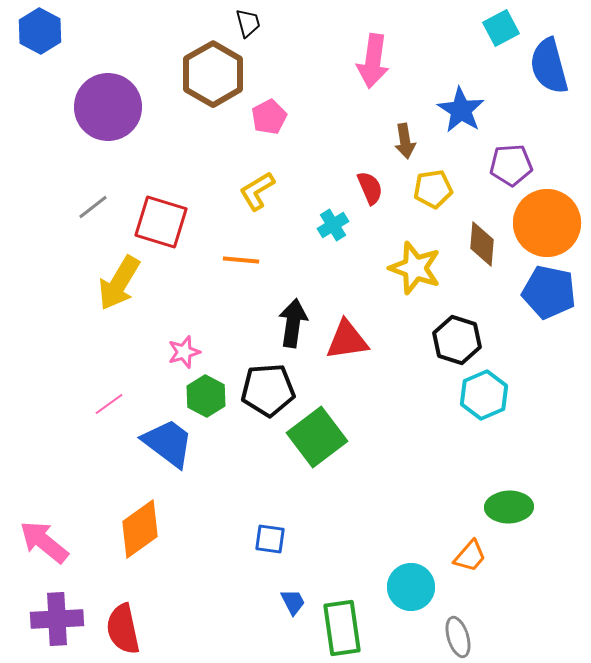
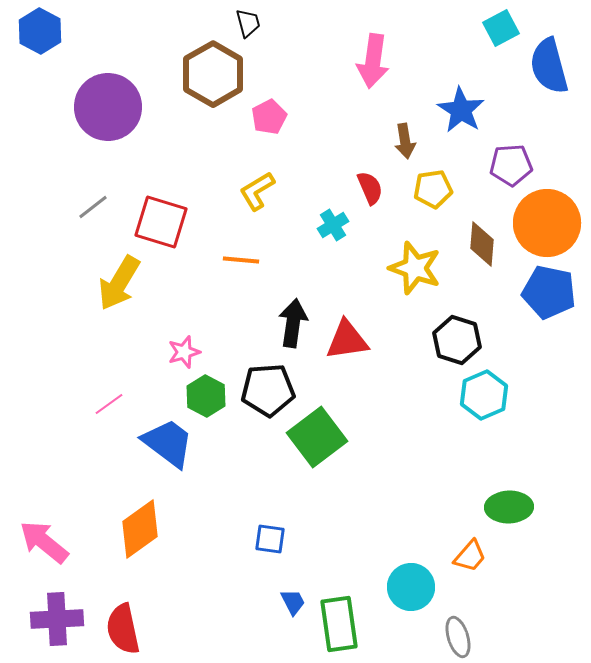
green rectangle at (342, 628): moved 3 px left, 4 px up
